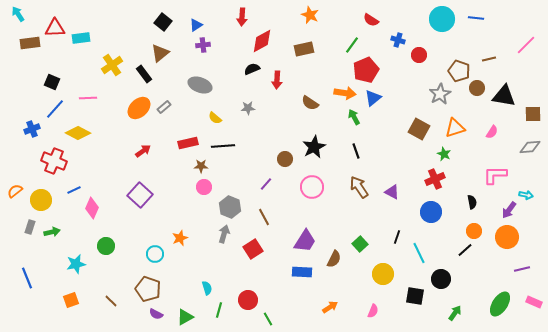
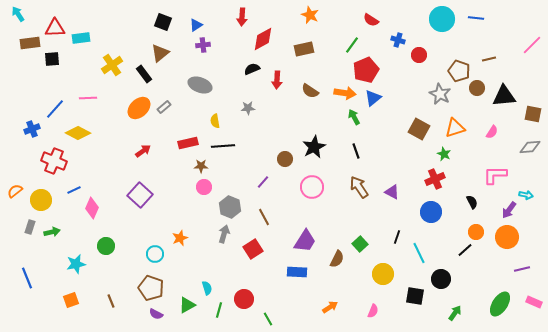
black square at (163, 22): rotated 18 degrees counterclockwise
red diamond at (262, 41): moved 1 px right, 2 px up
pink line at (526, 45): moved 6 px right
black square at (52, 82): moved 23 px up; rotated 28 degrees counterclockwise
gray star at (440, 94): rotated 15 degrees counterclockwise
black triangle at (504, 96): rotated 15 degrees counterclockwise
brown semicircle at (310, 103): moved 12 px up
brown square at (533, 114): rotated 12 degrees clockwise
yellow semicircle at (215, 118): moved 3 px down; rotated 40 degrees clockwise
purple line at (266, 184): moved 3 px left, 2 px up
black semicircle at (472, 202): rotated 16 degrees counterclockwise
orange circle at (474, 231): moved 2 px right, 1 px down
brown semicircle at (334, 259): moved 3 px right
blue rectangle at (302, 272): moved 5 px left
brown pentagon at (148, 289): moved 3 px right, 1 px up
red circle at (248, 300): moved 4 px left, 1 px up
brown line at (111, 301): rotated 24 degrees clockwise
green triangle at (185, 317): moved 2 px right, 12 px up
